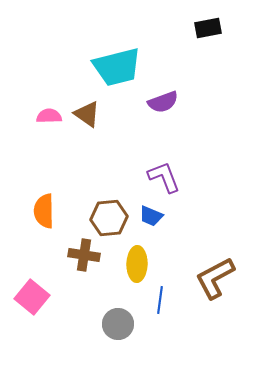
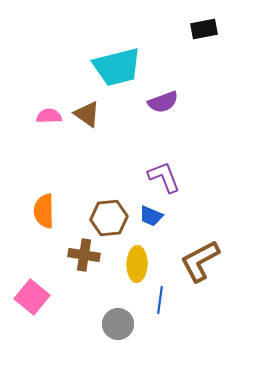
black rectangle: moved 4 px left, 1 px down
brown L-shape: moved 15 px left, 17 px up
